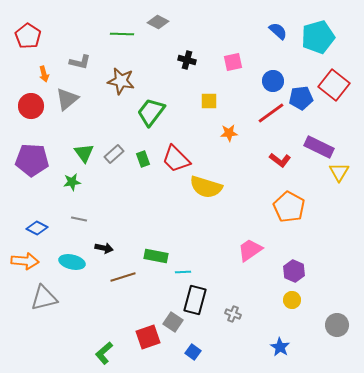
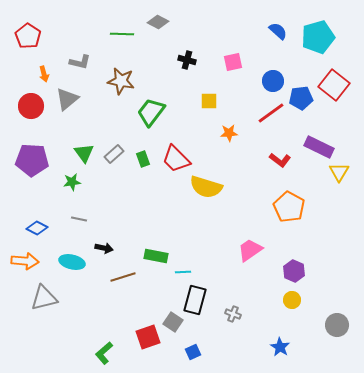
blue square at (193, 352): rotated 28 degrees clockwise
